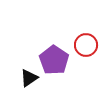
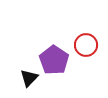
black triangle: rotated 12 degrees counterclockwise
